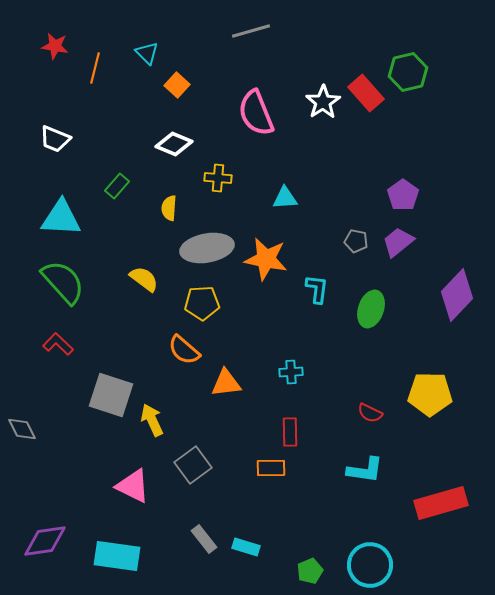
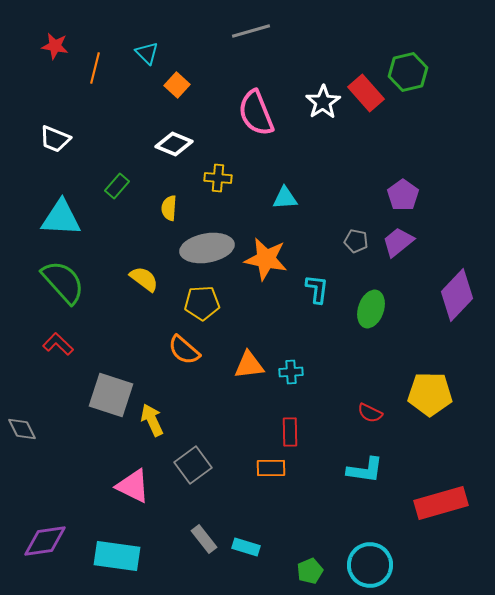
orange triangle at (226, 383): moved 23 px right, 18 px up
